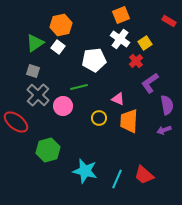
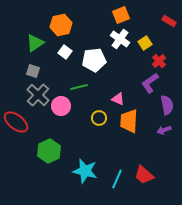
white square: moved 7 px right, 5 px down
red cross: moved 23 px right
pink circle: moved 2 px left
green hexagon: moved 1 px right, 1 px down; rotated 10 degrees counterclockwise
